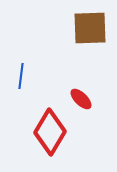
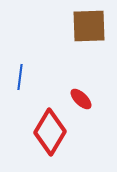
brown square: moved 1 px left, 2 px up
blue line: moved 1 px left, 1 px down
